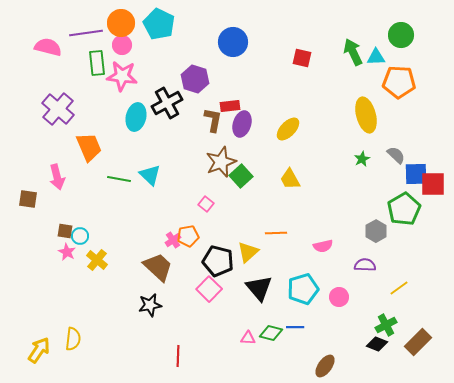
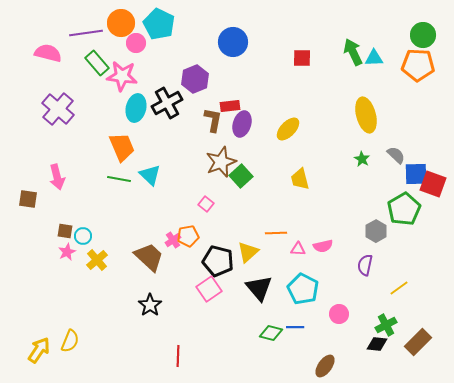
green circle at (401, 35): moved 22 px right
pink circle at (122, 45): moved 14 px right, 2 px up
pink semicircle at (48, 47): moved 6 px down
cyan triangle at (376, 57): moved 2 px left, 1 px down
red square at (302, 58): rotated 12 degrees counterclockwise
green rectangle at (97, 63): rotated 35 degrees counterclockwise
purple hexagon at (195, 79): rotated 20 degrees clockwise
orange pentagon at (399, 82): moved 19 px right, 17 px up
cyan ellipse at (136, 117): moved 9 px up
orange trapezoid at (89, 147): moved 33 px right
green star at (362, 159): rotated 14 degrees counterclockwise
yellow trapezoid at (290, 179): moved 10 px right; rotated 15 degrees clockwise
red square at (433, 184): rotated 20 degrees clockwise
cyan circle at (80, 236): moved 3 px right
pink star at (67, 252): rotated 18 degrees clockwise
yellow cross at (97, 260): rotated 10 degrees clockwise
purple semicircle at (365, 265): rotated 80 degrees counterclockwise
brown trapezoid at (158, 267): moved 9 px left, 10 px up
pink square at (209, 289): rotated 10 degrees clockwise
cyan pentagon at (303, 289): rotated 28 degrees counterclockwise
pink circle at (339, 297): moved 17 px down
black star at (150, 305): rotated 25 degrees counterclockwise
pink triangle at (248, 338): moved 50 px right, 89 px up
yellow semicircle at (73, 339): moved 3 px left, 2 px down; rotated 15 degrees clockwise
black diamond at (377, 344): rotated 15 degrees counterclockwise
